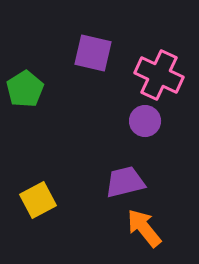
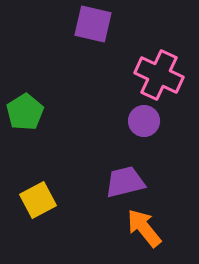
purple square: moved 29 px up
green pentagon: moved 23 px down
purple circle: moved 1 px left
